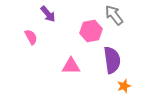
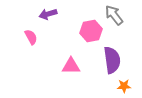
purple arrow: rotated 114 degrees clockwise
orange star: rotated 16 degrees clockwise
